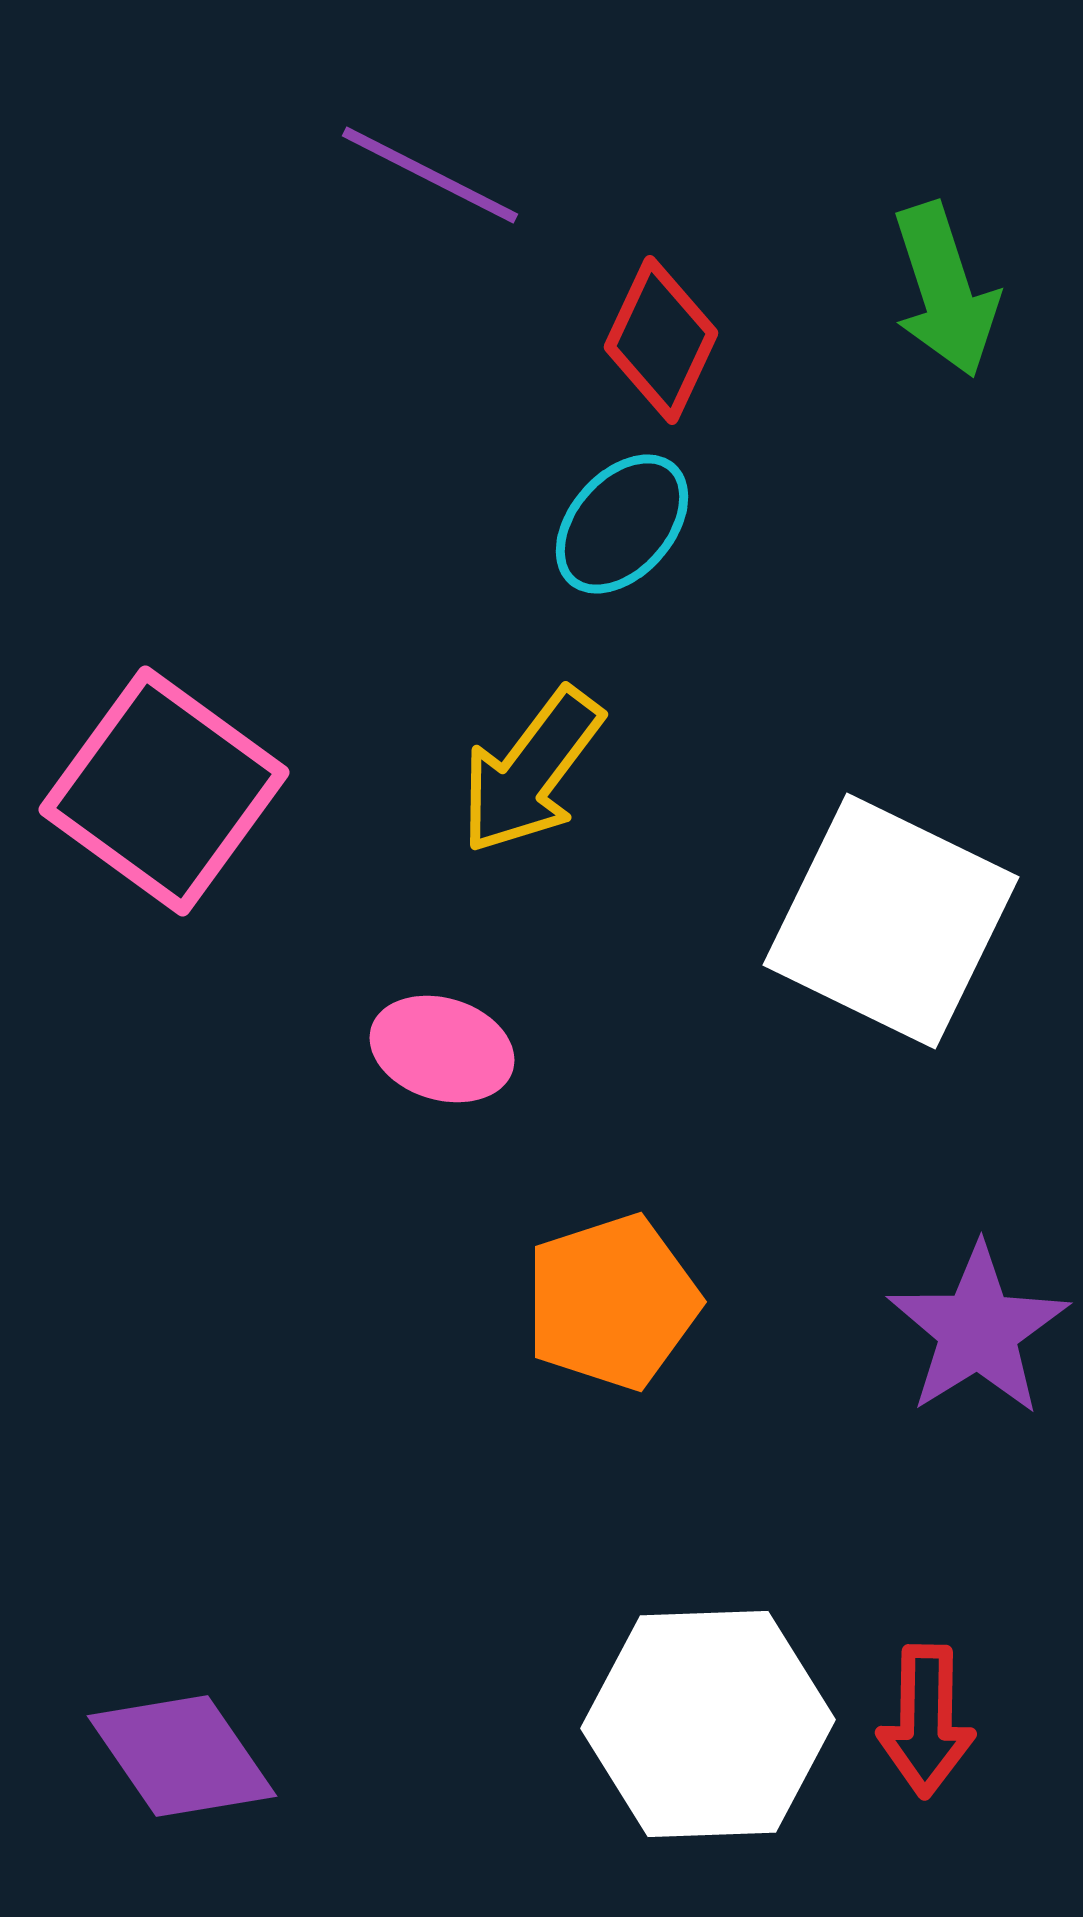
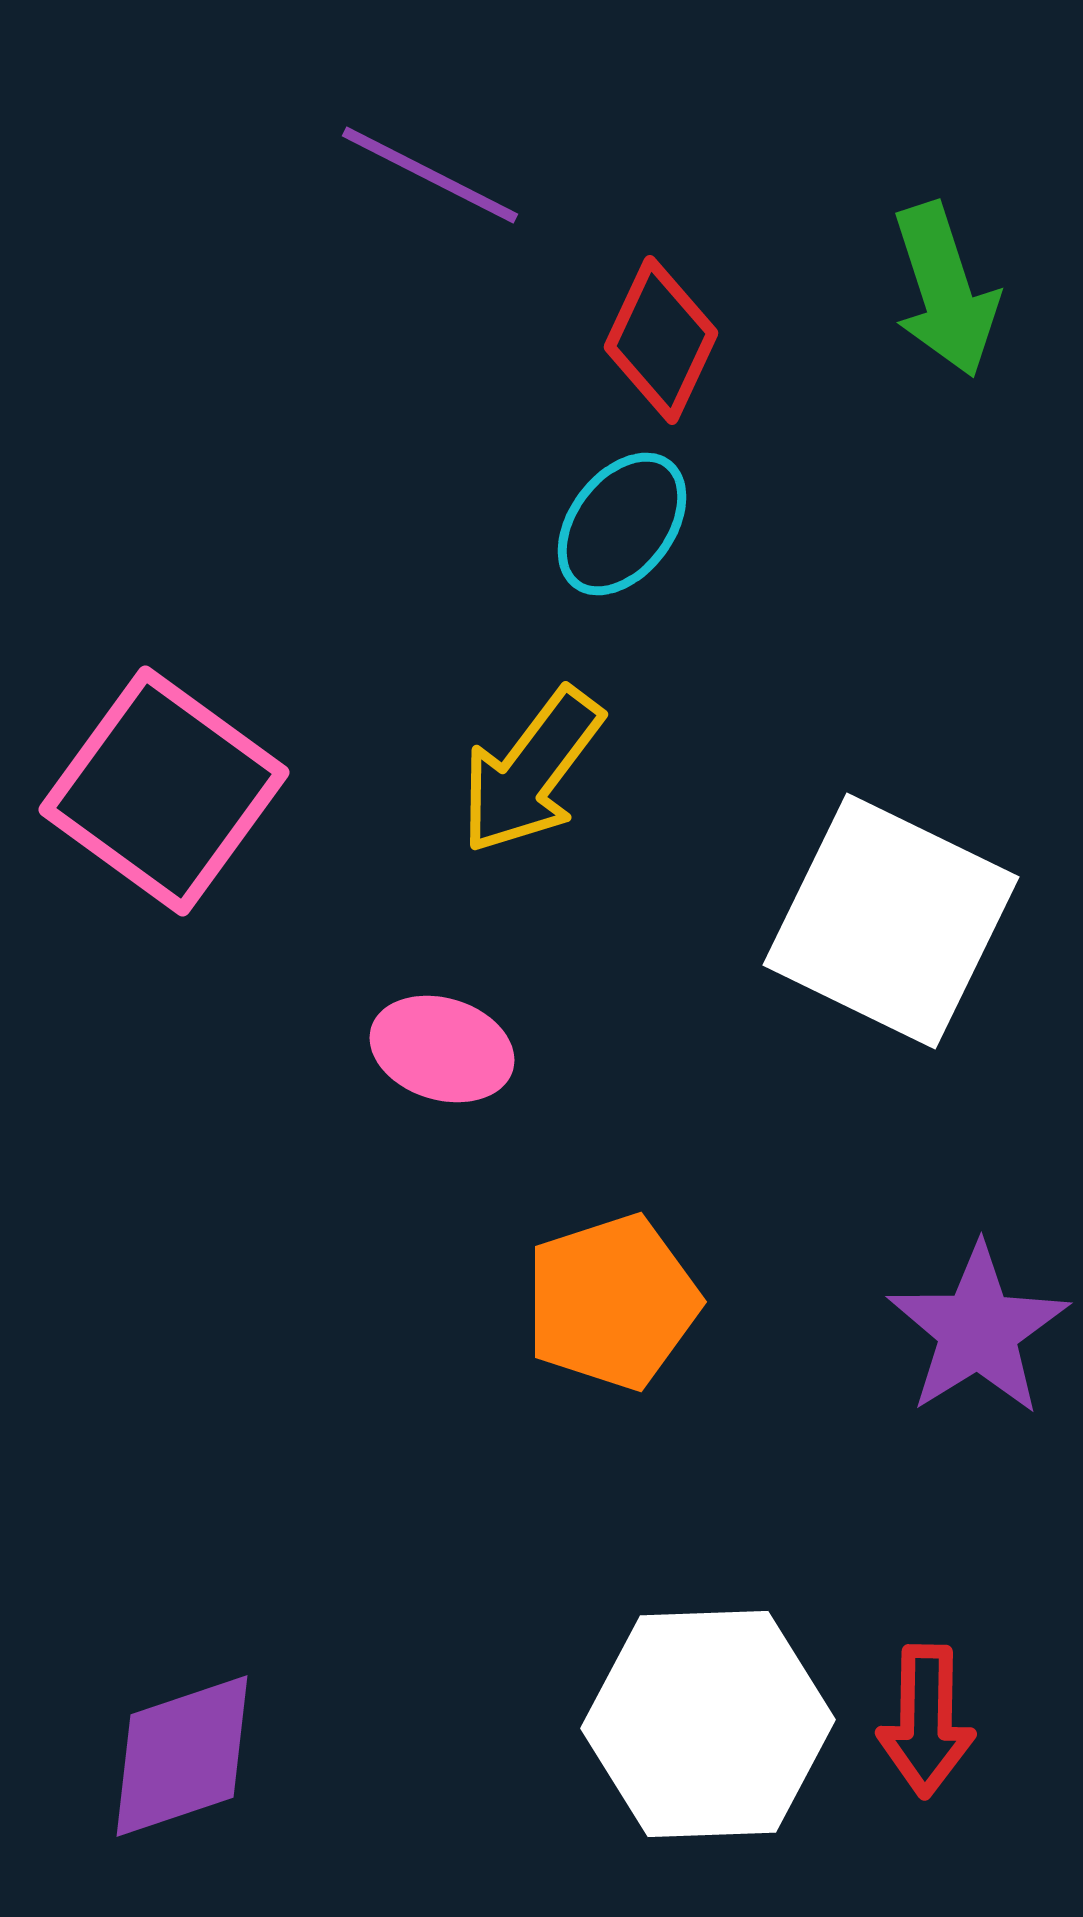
cyan ellipse: rotated 4 degrees counterclockwise
purple diamond: rotated 74 degrees counterclockwise
